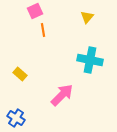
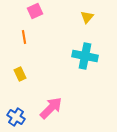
orange line: moved 19 px left, 7 px down
cyan cross: moved 5 px left, 4 px up
yellow rectangle: rotated 24 degrees clockwise
pink arrow: moved 11 px left, 13 px down
blue cross: moved 1 px up
